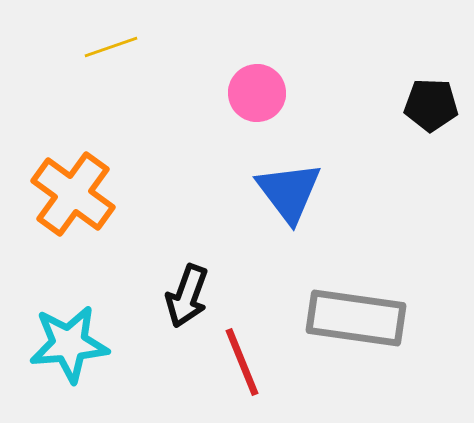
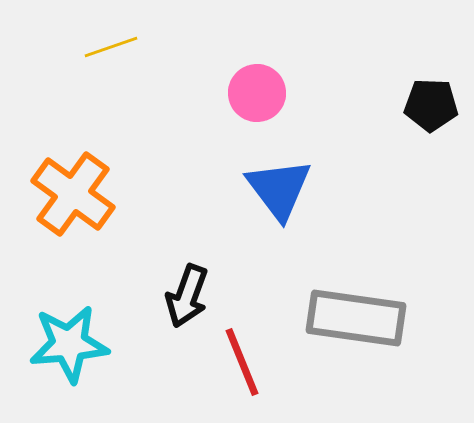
blue triangle: moved 10 px left, 3 px up
